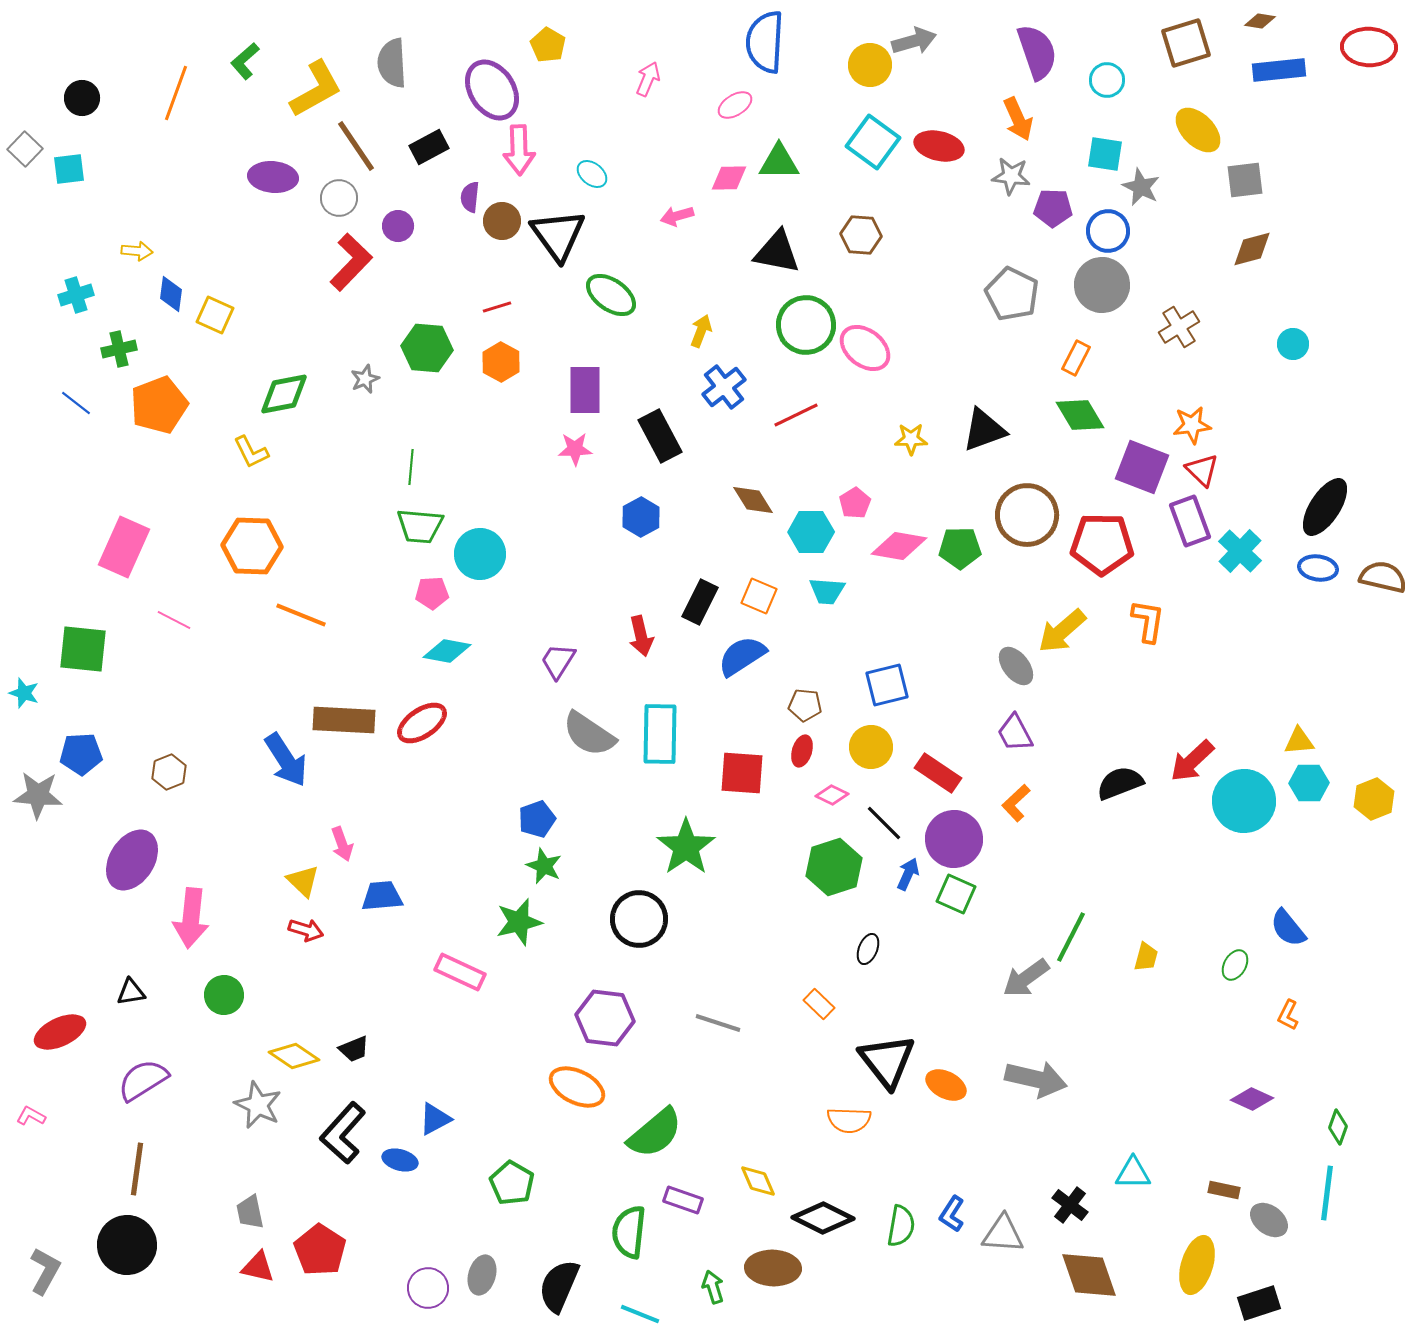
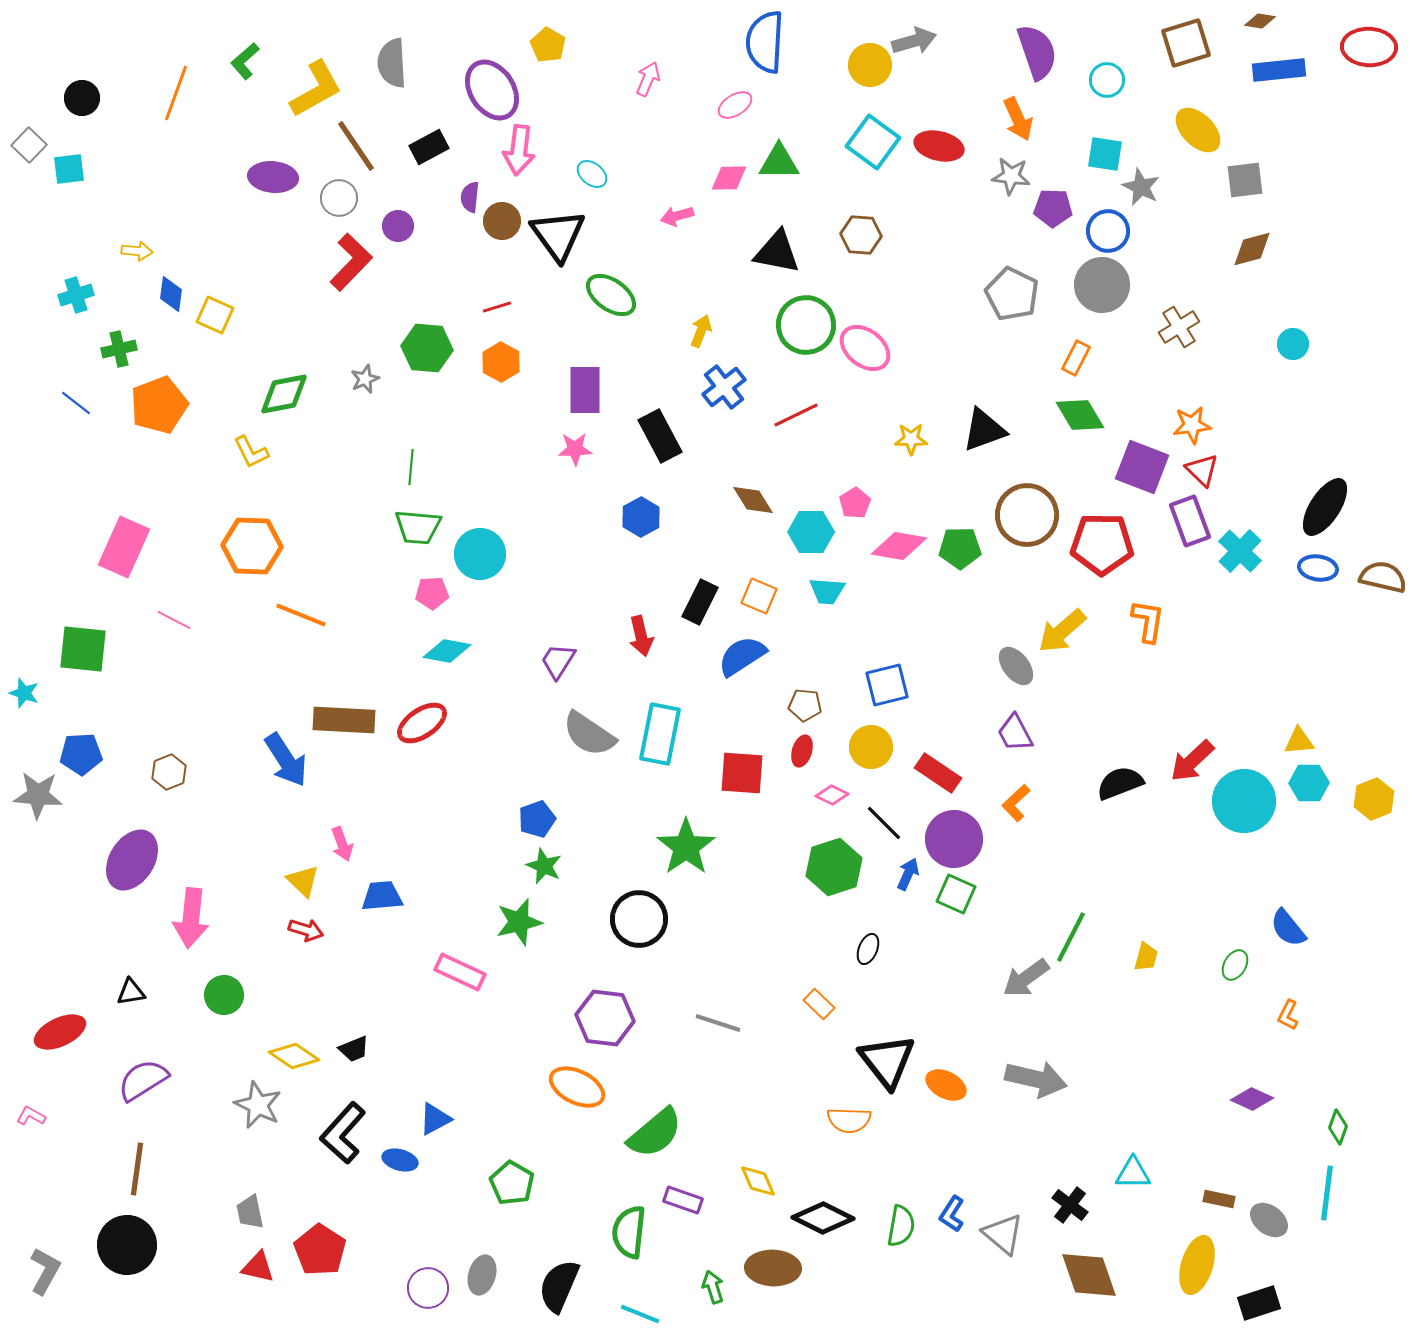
gray square at (25, 149): moved 4 px right, 4 px up
pink arrow at (519, 150): rotated 9 degrees clockwise
green trapezoid at (420, 526): moved 2 px left, 1 px down
cyan rectangle at (660, 734): rotated 10 degrees clockwise
brown rectangle at (1224, 1190): moved 5 px left, 9 px down
gray triangle at (1003, 1234): rotated 36 degrees clockwise
